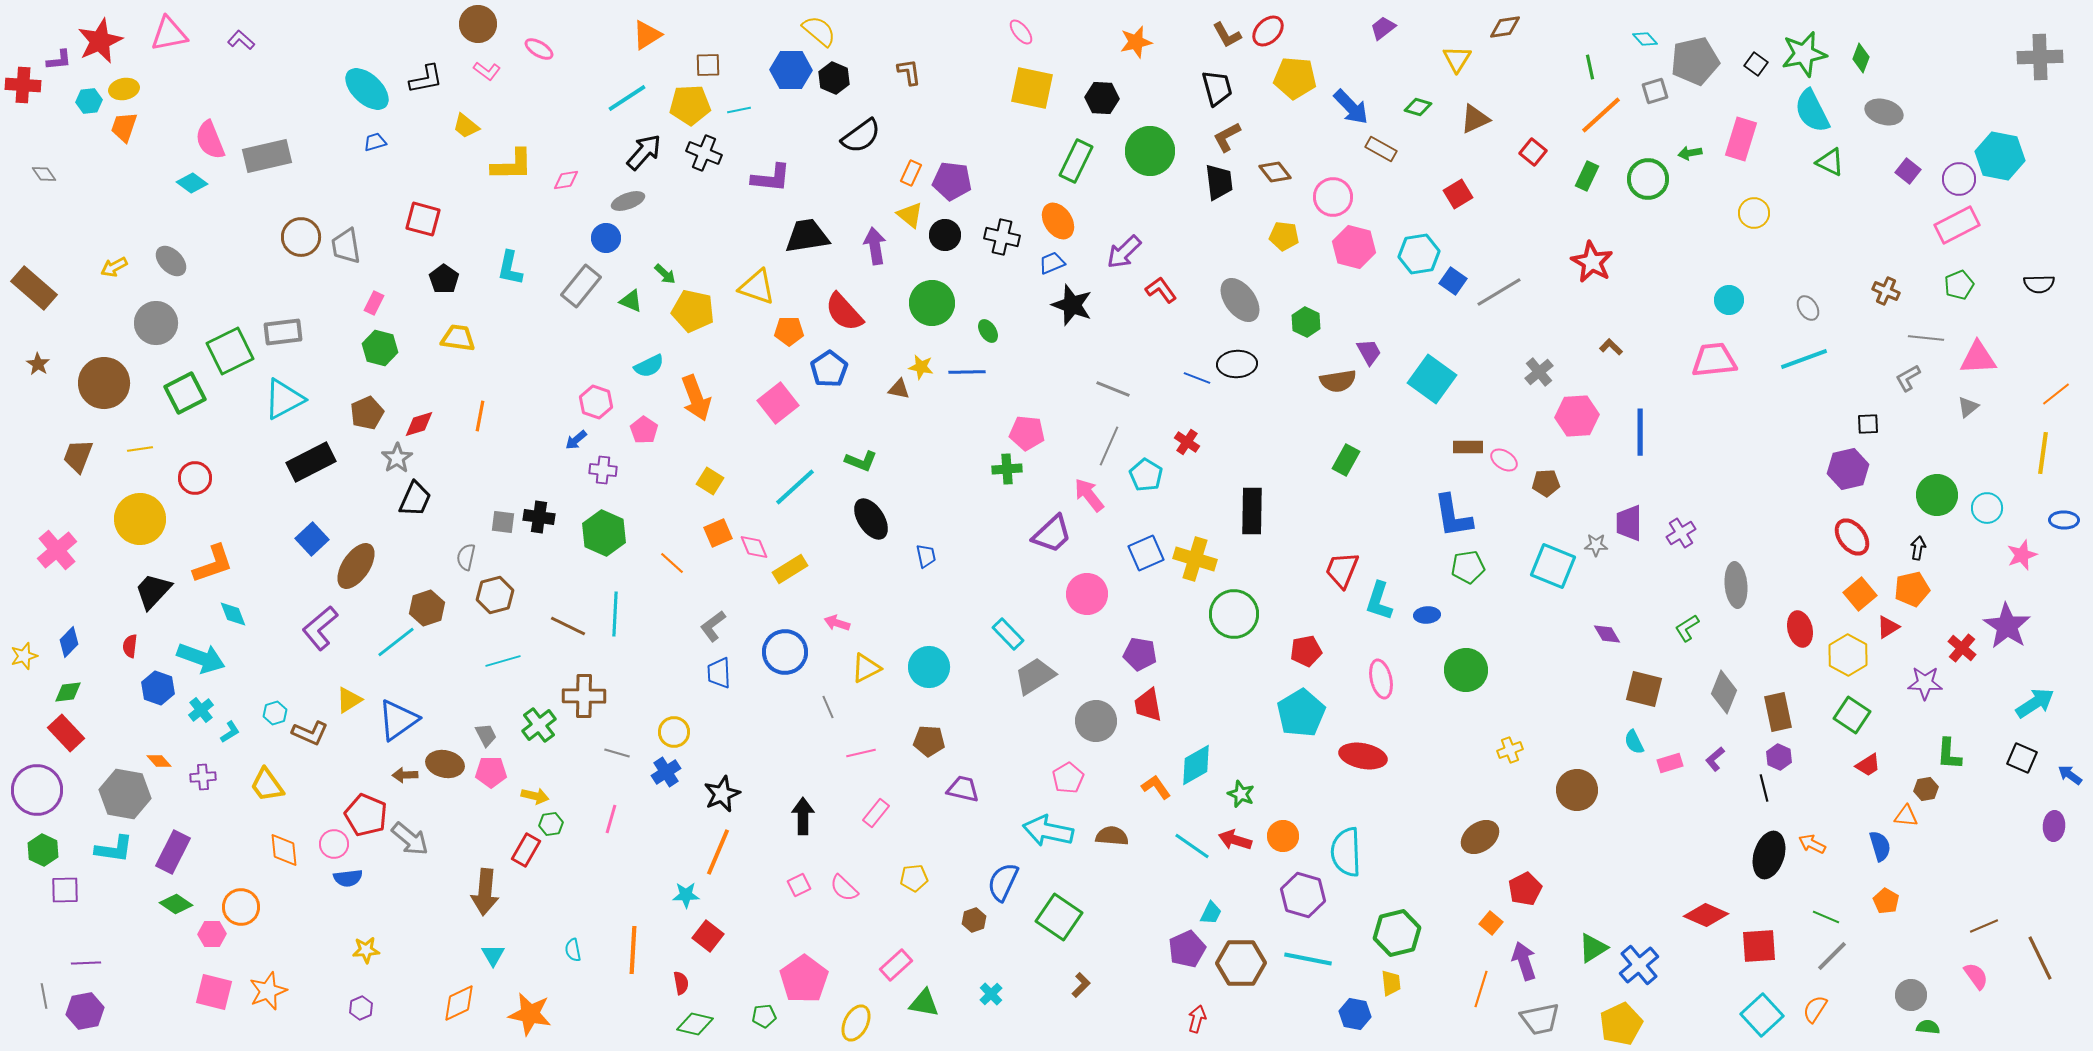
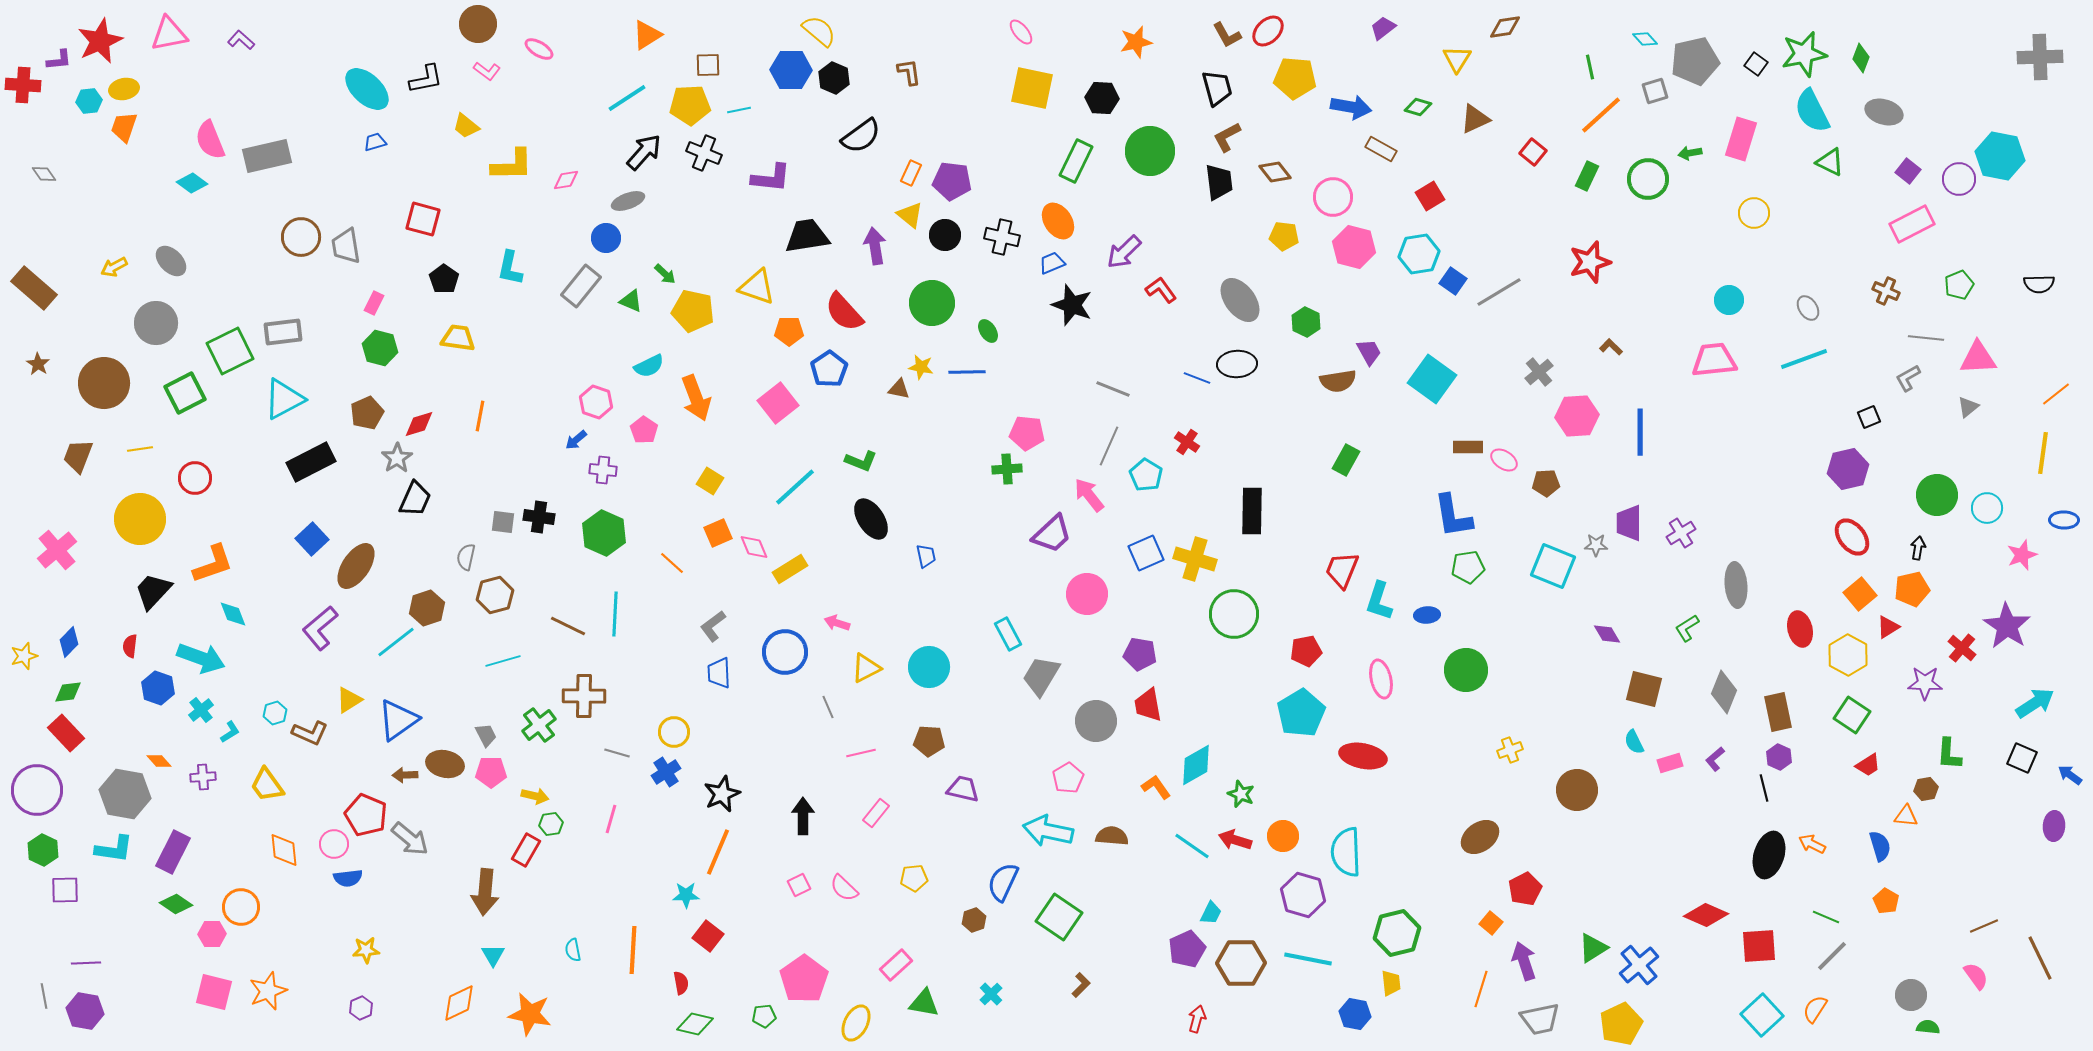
blue arrow at (1351, 107): rotated 36 degrees counterclockwise
red square at (1458, 194): moved 28 px left, 2 px down
pink rectangle at (1957, 225): moved 45 px left, 1 px up
red star at (1592, 262): moved 2 px left; rotated 27 degrees clockwise
black square at (1868, 424): moved 1 px right, 7 px up; rotated 20 degrees counterclockwise
cyan rectangle at (1008, 634): rotated 16 degrees clockwise
gray trapezoid at (1035, 676): moved 6 px right; rotated 27 degrees counterclockwise
purple hexagon at (85, 1011): rotated 21 degrees clockwise
